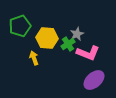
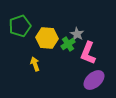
gray star: rotated 16 degrees counterclockwise
pink L-shape: rotated 90 degrees clockwise
yellow arrow: moved 1 px right, 6 px down
